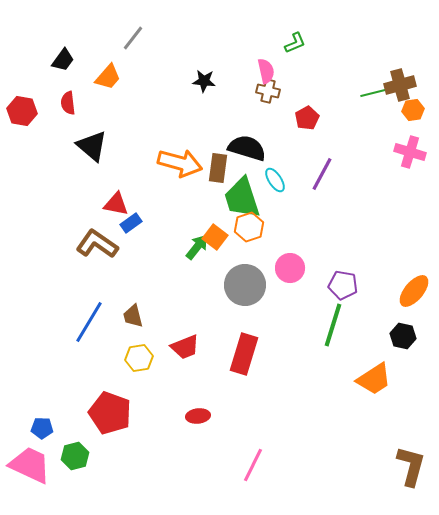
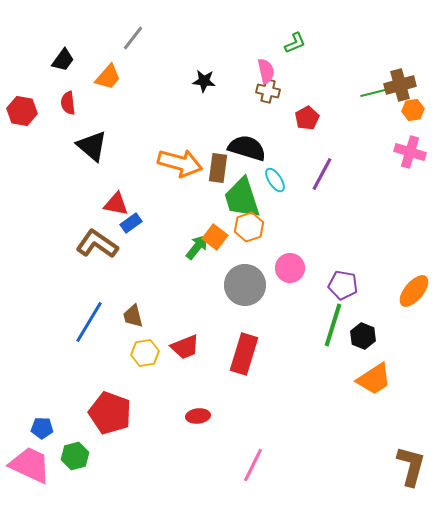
black hexagon at (403, 336): moved 40 px left; rotated 10 degrees clockwise
yellow hexagon at (139, 358): moved 6 px right, 5 px up
